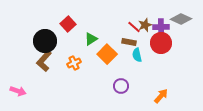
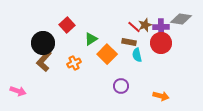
gray diamond: rotated 15 degrees counterclockwise
red square: moved 1 px left, 1 px down
black circle: moved 2 px left, 2 px down
orange arrow: rotated 63 degrees clockwise
